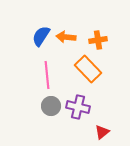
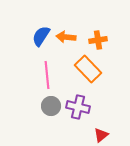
red triangle: moved 1 px left, 3 px down
